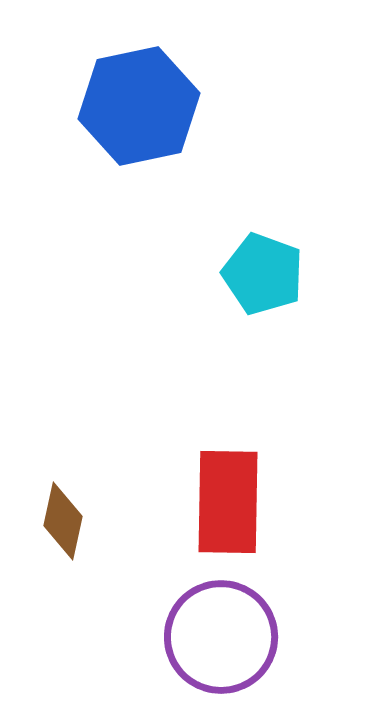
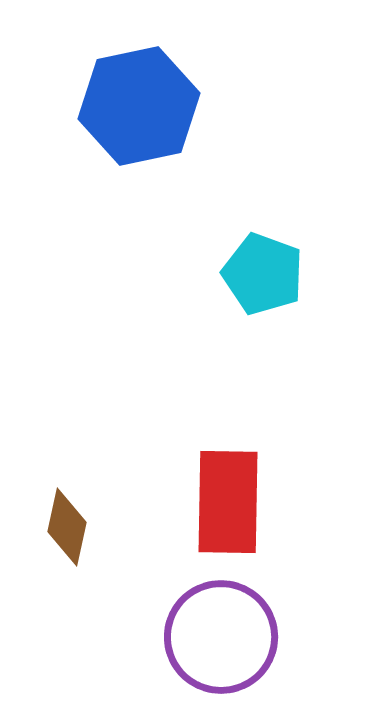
brown diamond: moved 4 px right, 6 px down
